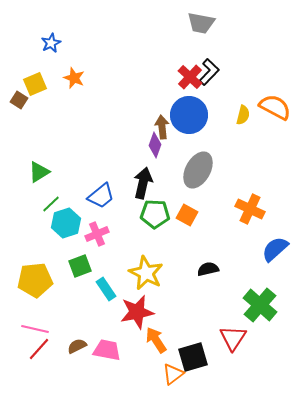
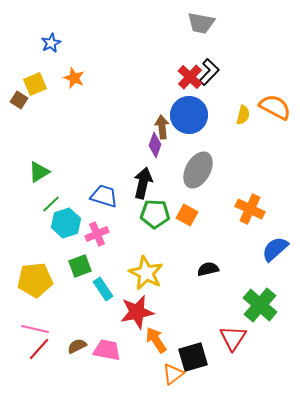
blue trapezoid: moved 3 px right; rotated 124 degrees counterclockwise
cyan rectangle: moved 3 px left
